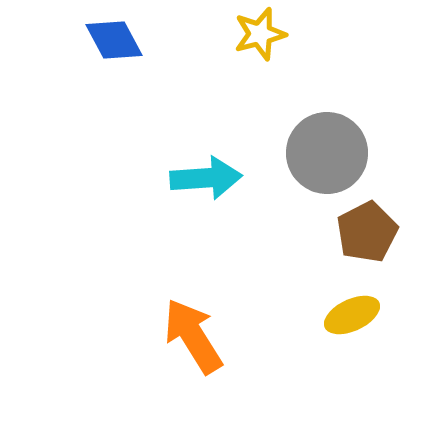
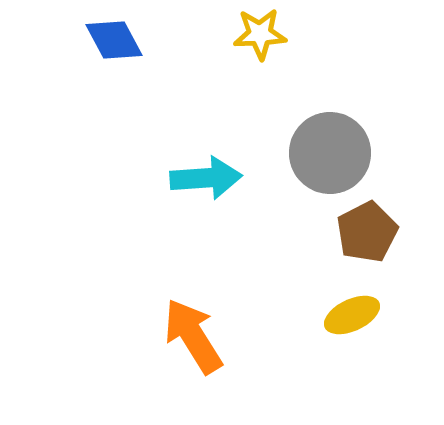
yellow star: rotated 12 degrees clockwise
gray circle: moved 3 px right
